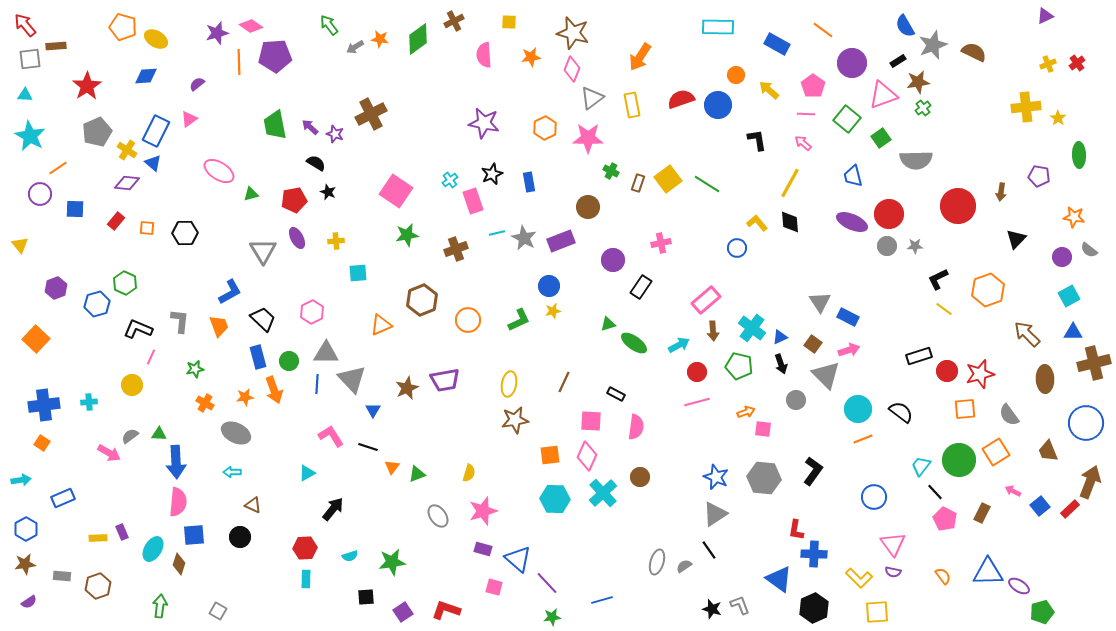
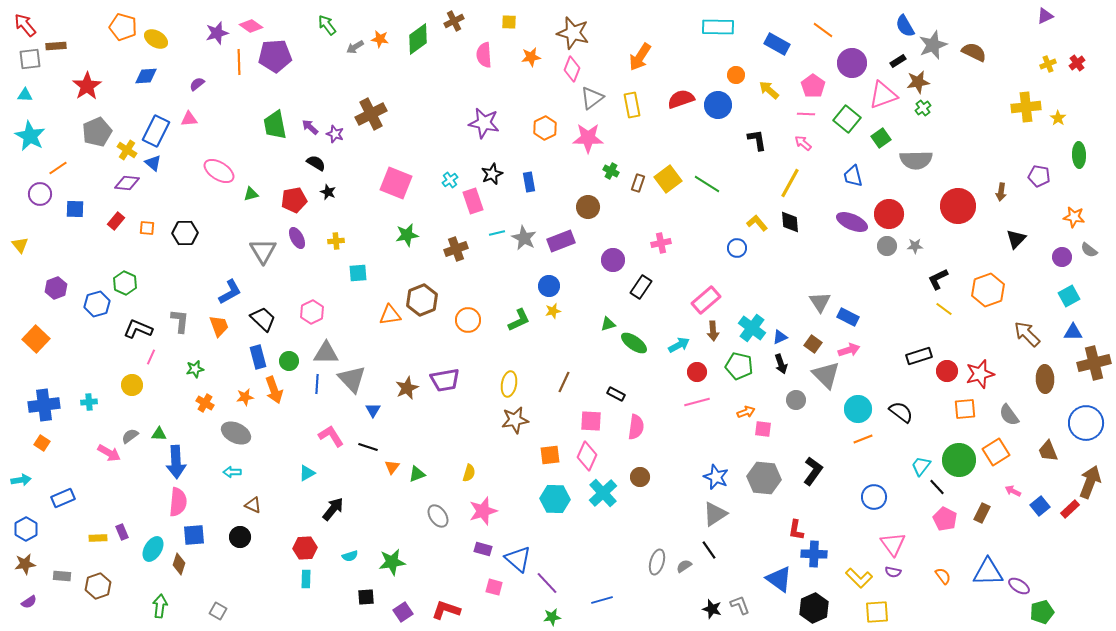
green arrow at (329, 25): moved 2 px left
pink triangle at (189, 119): rotated 30 degrees clockwise
pink square at (396, 191): moved 8 px up; rotated 12 degrees counterclockwise
orange triangle at (381, 325): moved 9 px right, 10 px up; rotated 15 degrees clockwise
black line at (935, 492): moved 2 px right, 5 px up
